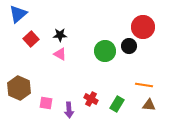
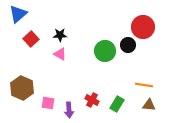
black circle: moved 1 px left, 1 px up
brown hexagon: moved 3 px right
red cross: moved 1 px right, 1 px down
pink square: moved 2 px right
